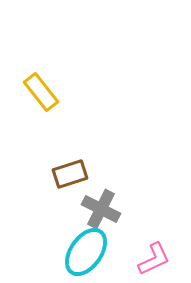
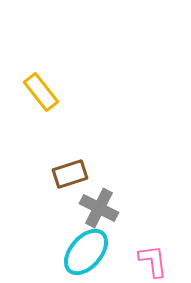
gray cross: moved 2 px left, 1 px up
cyan ellipse: rotated 6 degrees clockwise
pink L-shape: moved 1 px left, 2 px down; rotated 72 degrees counterclockwise
